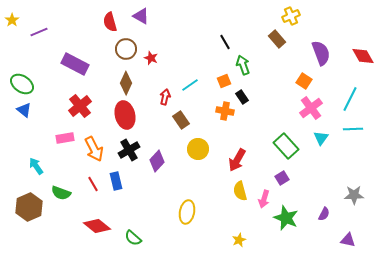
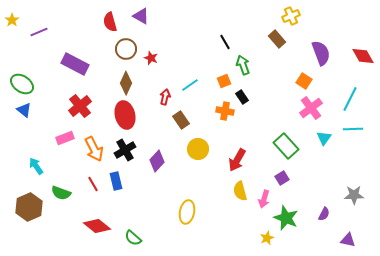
pink rectangle at (65, 138): rotated 12 degrees counterclockwise
cyan triangle at (321, 138): moved 3 px right
black cross at (129, 150): moved 4 px left
yellow star at (239, 240): moved 28 px right, 2 px up
